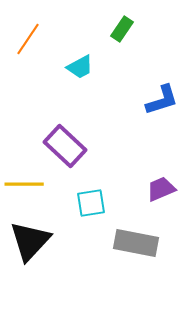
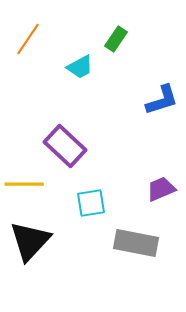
green rectangle: moved 6 px left, 10 px down
